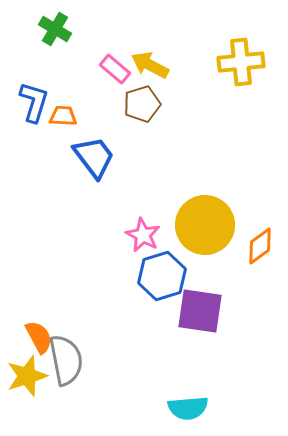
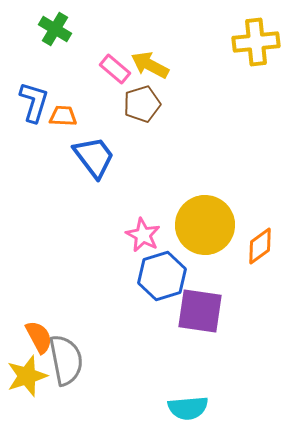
yellow cross: moved 15 px right, 20 px up
